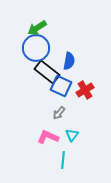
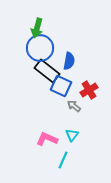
green arrow: rotated 42 degrees counterclockwise
blue circle: moved 4 px right
black rectangle: moved 1 px up
red cross: moved 4 px right
gray arrow: moved 15 px right, 7 px up; rotated 88 degrees clockwise
pink L-shape: moved 1 px left, 2 px down
cyan line: rotated 18 degrees clockwise
